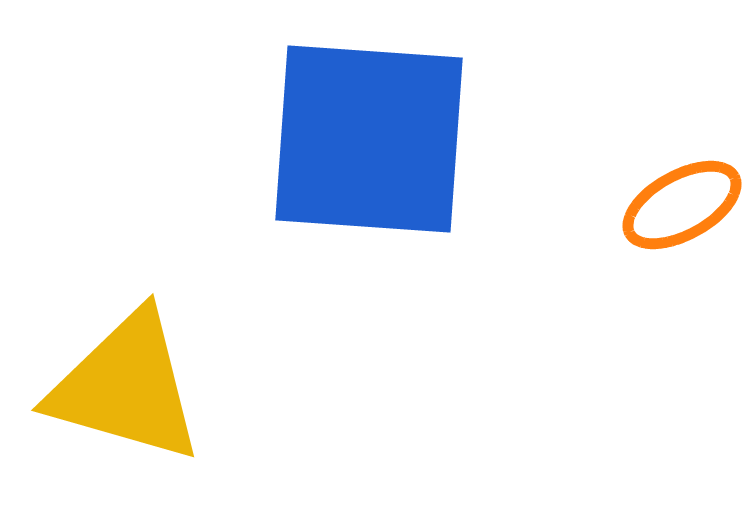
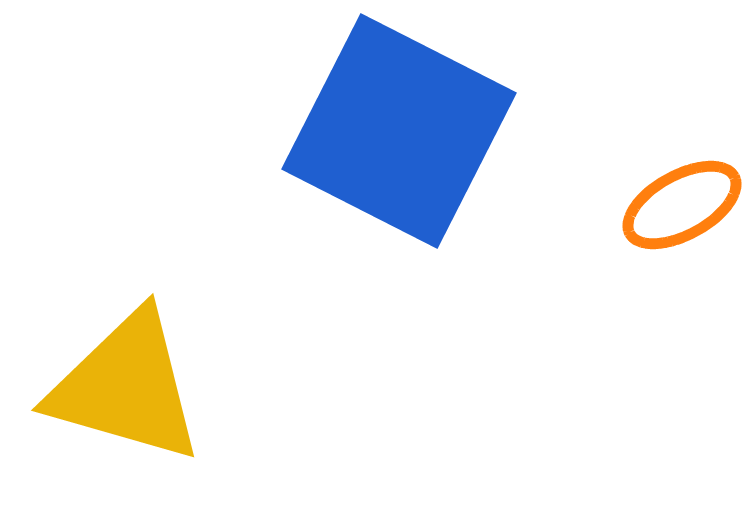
blue square: moved 30 px right, 8 px up; rotated 23 degrees clockwise
